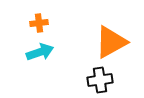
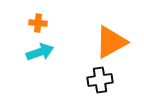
orange cross: moved 1 px left; rotated 12 degrees clockwise
